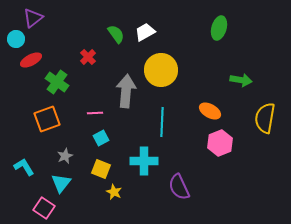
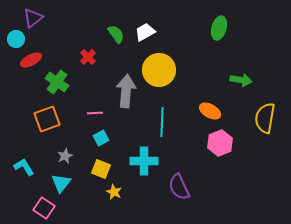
yellow circle: moved 2 px left
